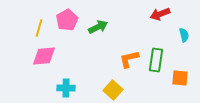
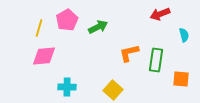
orange L-shape: moved 6 px up
orange square: moved 1 px right, 1 px down
cyan cross: moved 1 px right, 1 px up
